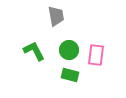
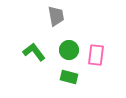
green L-shape: moved 1 px down; rotated 10 degrees counterclockwise
green rectangle: moved 1 px left, 2 px down
